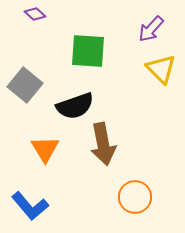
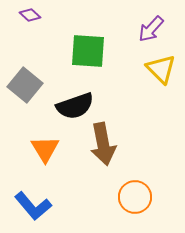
purple diamond: moved 5 px left, 1 px down
blue L-shape: moved 3 px right
